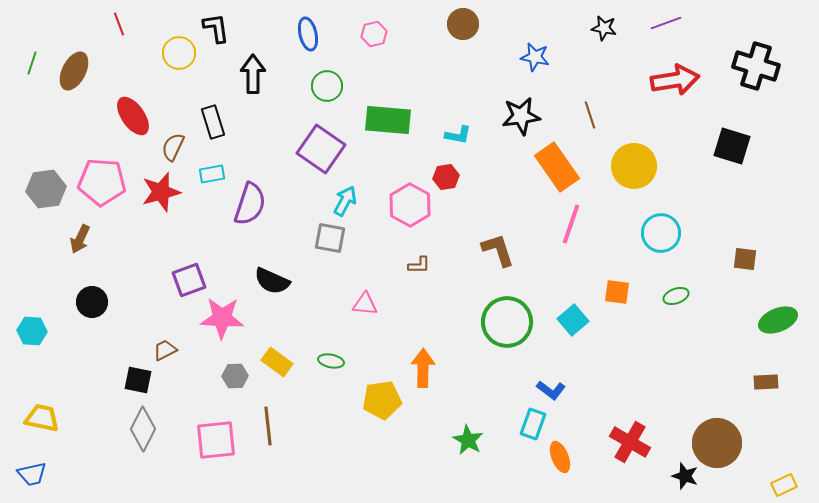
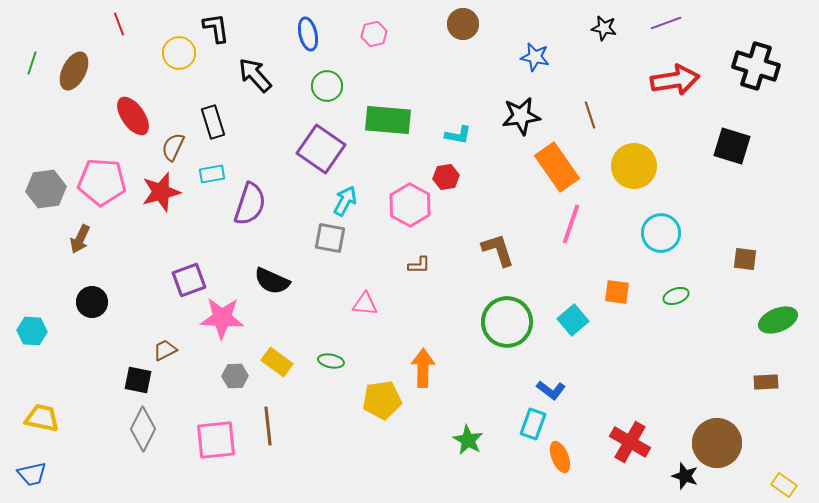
black arrow at (253, 74): moved 2 px right, 1 px down; rotated 42 degrees counterclockwise
yellow rectangle at (784, 485): rotated 60 degrees clockwise
